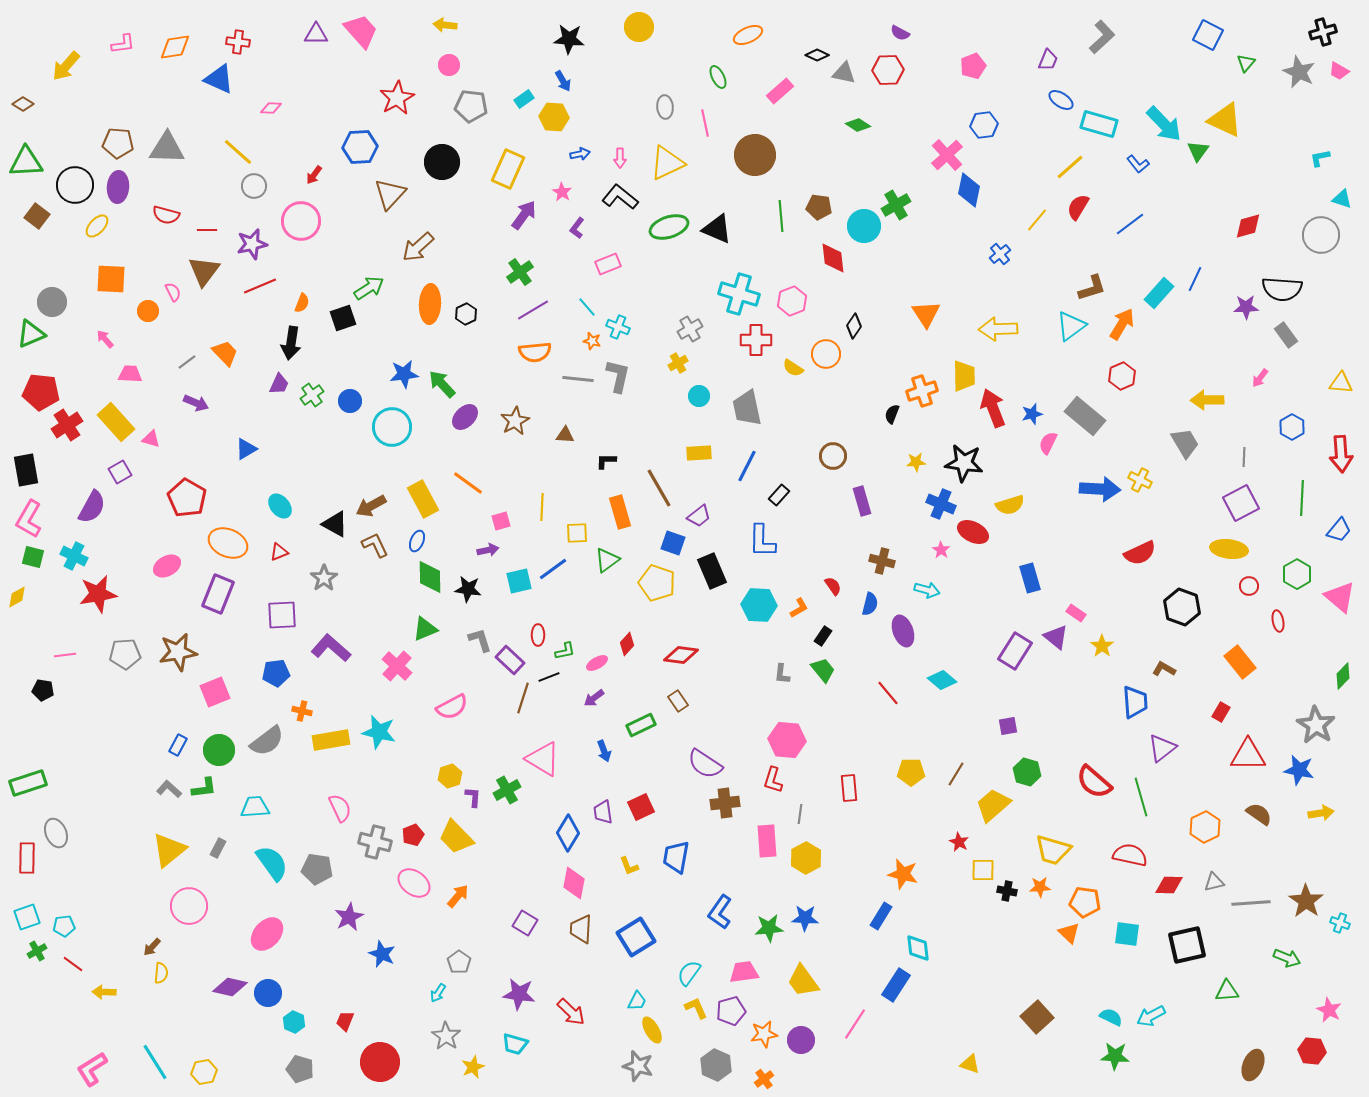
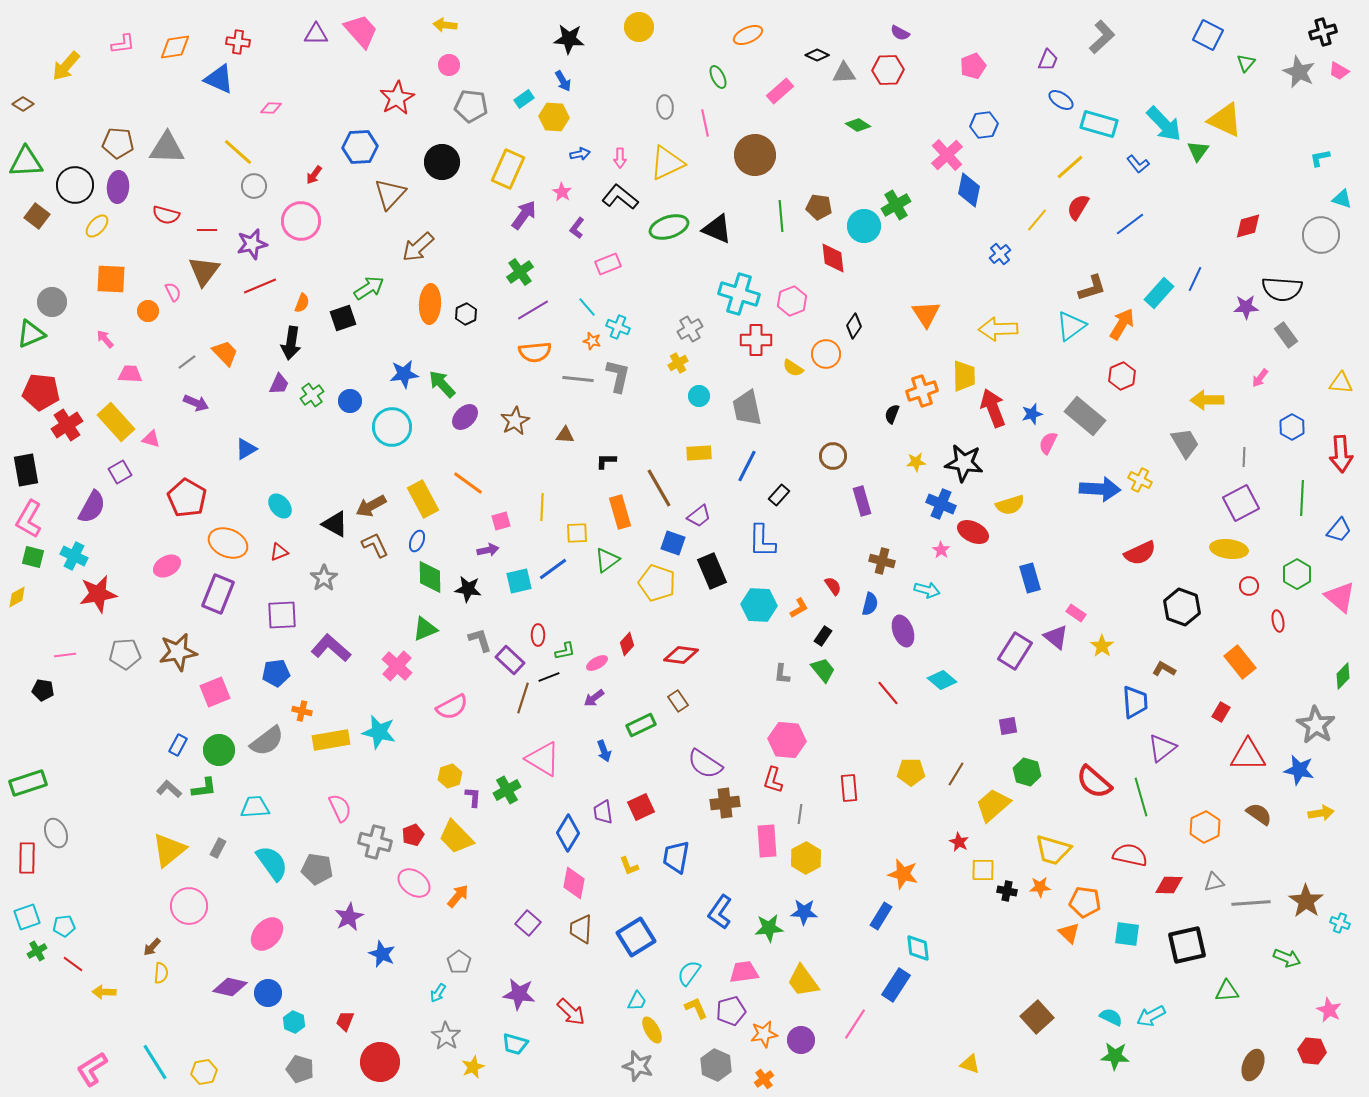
gray triangle at (844, 73): rotated 15 degrees counterclockwise
blue star at (805, 918): moved 1 px left, 6 px up
purple square at (525, 923): moved 3 px right; rotated 10 degrees clockwise
